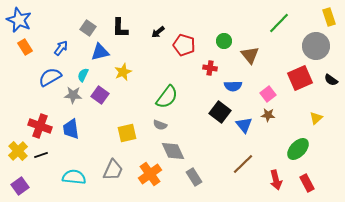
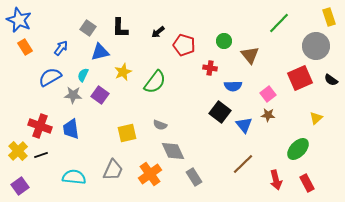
green semicircle at (167, 97): moved 12 px left, 15 px up
